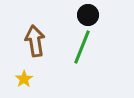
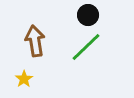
green line: moved 4 px right; rotated 24 degrees clockwise
